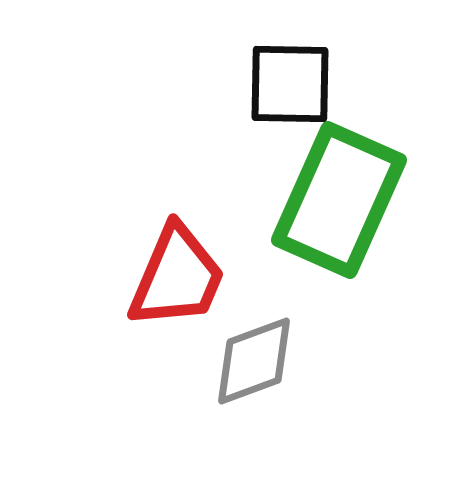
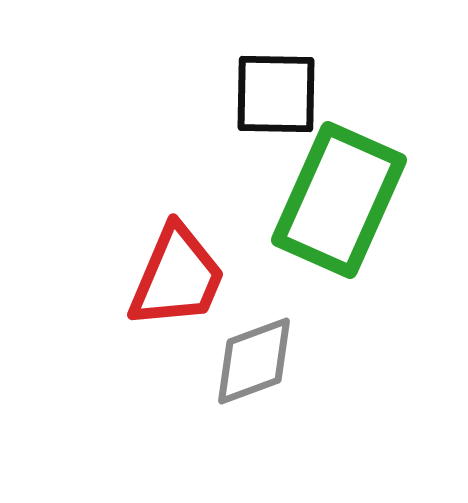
black square: moved 14 px left, 10 px down
